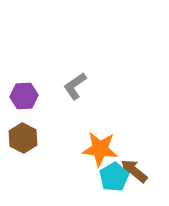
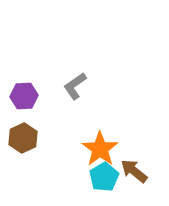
brown hexagon: rotated 8 degrees clockwise
orange star: rotated 30 degrees clockwise
cyan pentagon: moved 10 px left
